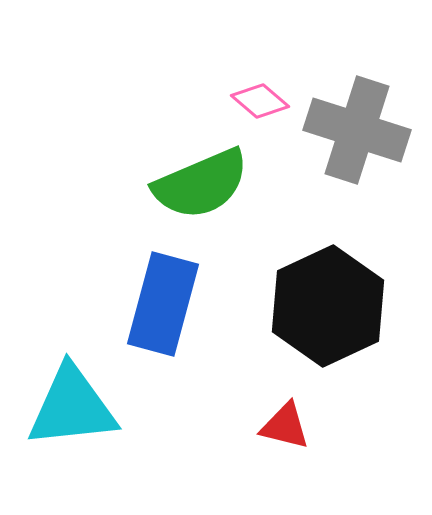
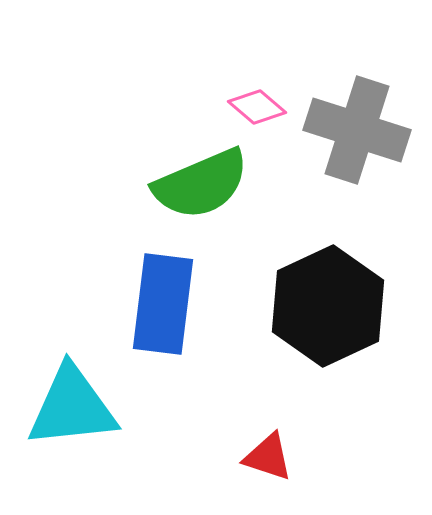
pink diamond: moved 3 px left, 6 px down
blue rectangle: rotated 8 degrees counterclockwise
red triangle: moved 17 px left, 31 px down; rotated 4 degrees clockwise
